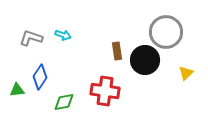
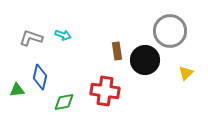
gray circle: moved 4 px right, 1 px up
blue diamond: rotated 20 degrees counterclockwise
